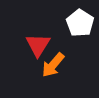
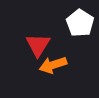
orange arrow: rotated 32 degrees clockwise
